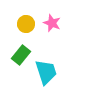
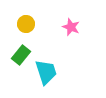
pink star: moved 19 px right, 4 px down
